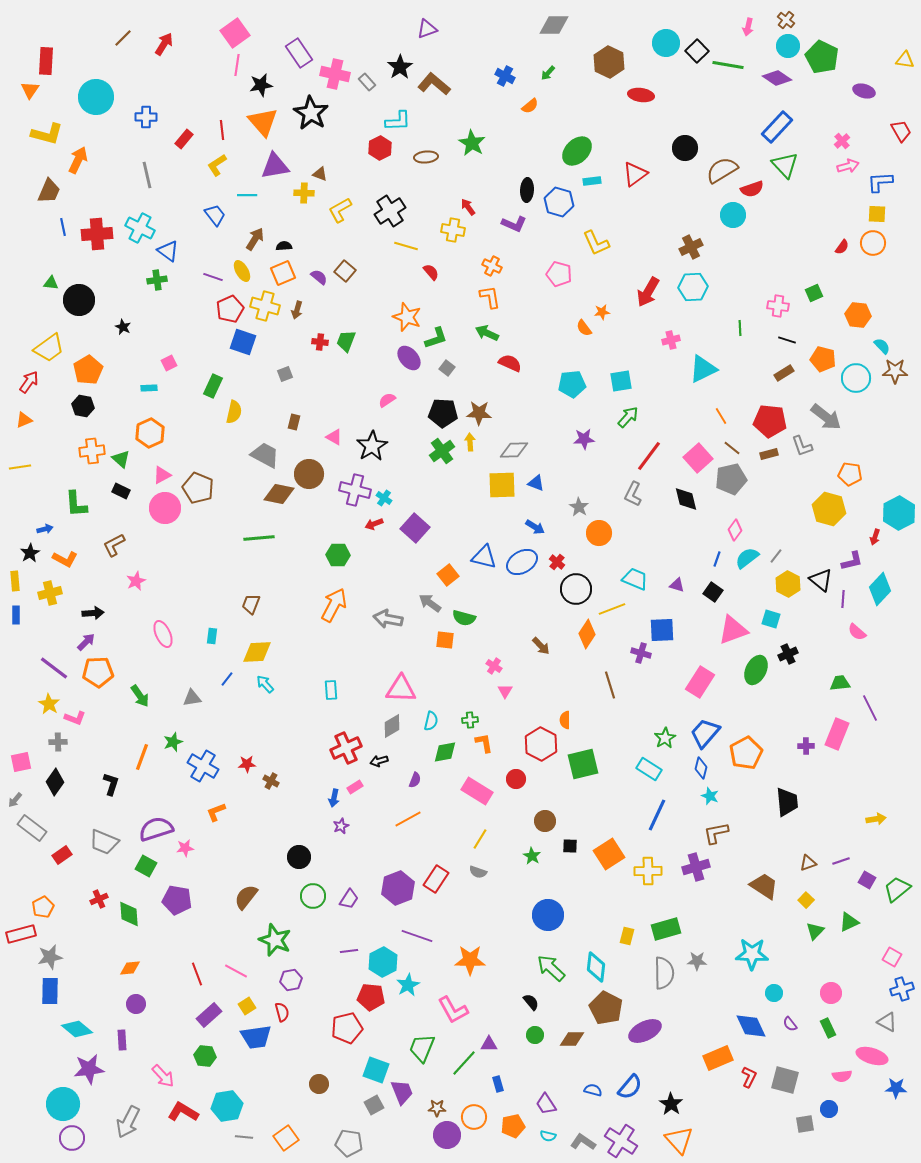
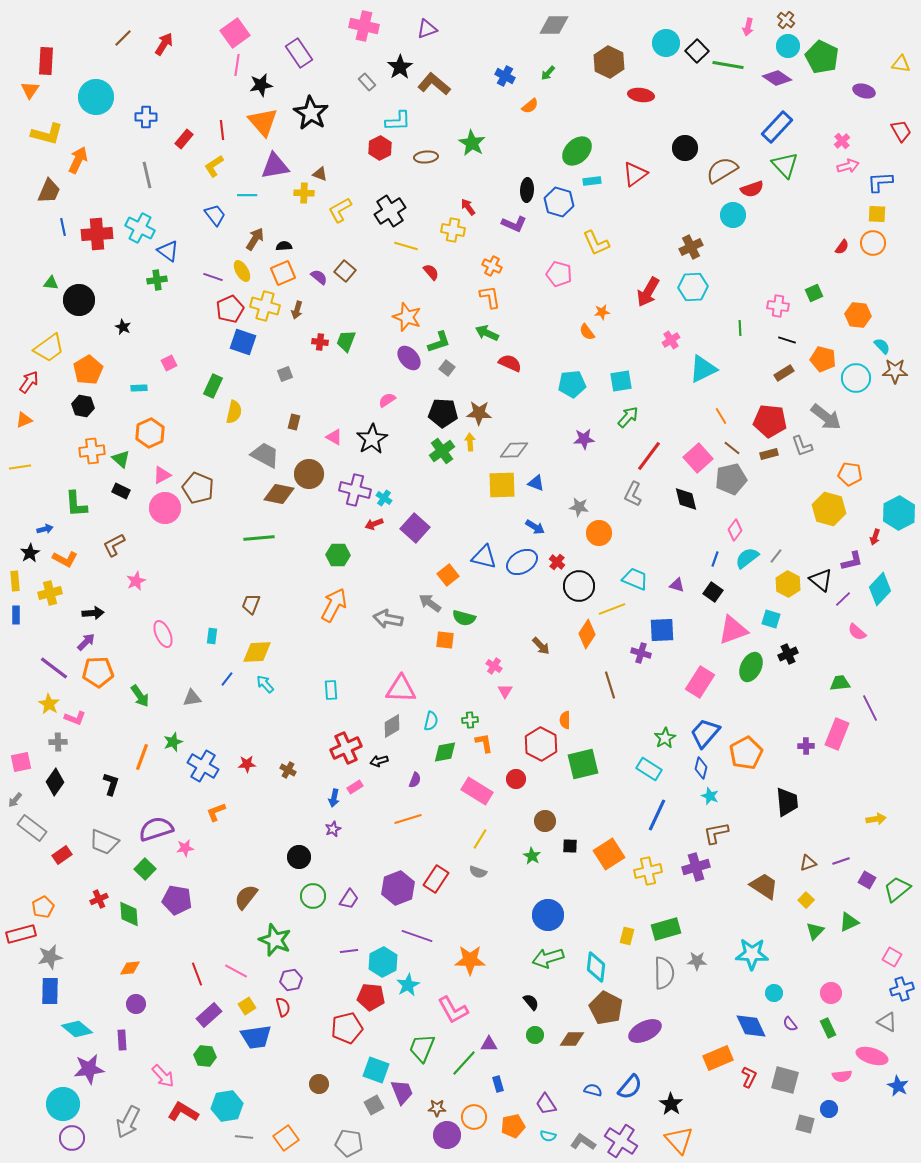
yellow triangle at (905, 60): moved 4 px left, 4 px down
pink cross at (335, 74): moved 29 px right, 48 px up
yellow L-shape at (217, 165): moved 3 px left, 1 px down
orange semicircle at (584, 328): moved 3 px right, 4 px down
green L-shape at (436, 338): moved 3 px right, 4 px down
pink cross at (671, 340): rotated 18 degrees counterclockwise
cyan rectangle at (149, 388): moved 10 px left
black star at (372, 446): moved 7 px up
gray star at (579, 507): rotated 24 degrees counterclockwise
blue line at (717, 559): moved 2 px left
black circle at (576, 589): moved 3 px right, 3 px up
purple line at (843, 599): rotated 42 degrees clockwise
green ellipse at (756, 670): moved 5 px left, 3 px up
brown cross at (271, 781): moved 17 px right, 11 px up
orange line at (408, 819): rotated 12 degrees clockwise
purple star at (341, 826): moved 8 px left, 3 px down
green square at (146, 866): moved 1 px left, 3 px down; rotated 15 degrees clockwise
yellow cross at (648, 871): rotated 12 degrees counterclockwise
green arrow at (551, 968): moved 3 px left, 10 px up; rotated 60 degrees counterclockwise
red semicircle at (282, 1012): moved 1 px right, 5 px up
blue star at (896, 1088): moved 2 px right, 2 px up; rotated 25 degrees clockwise
gray square at (805, 1124): rotated 24 degrees clockwise
